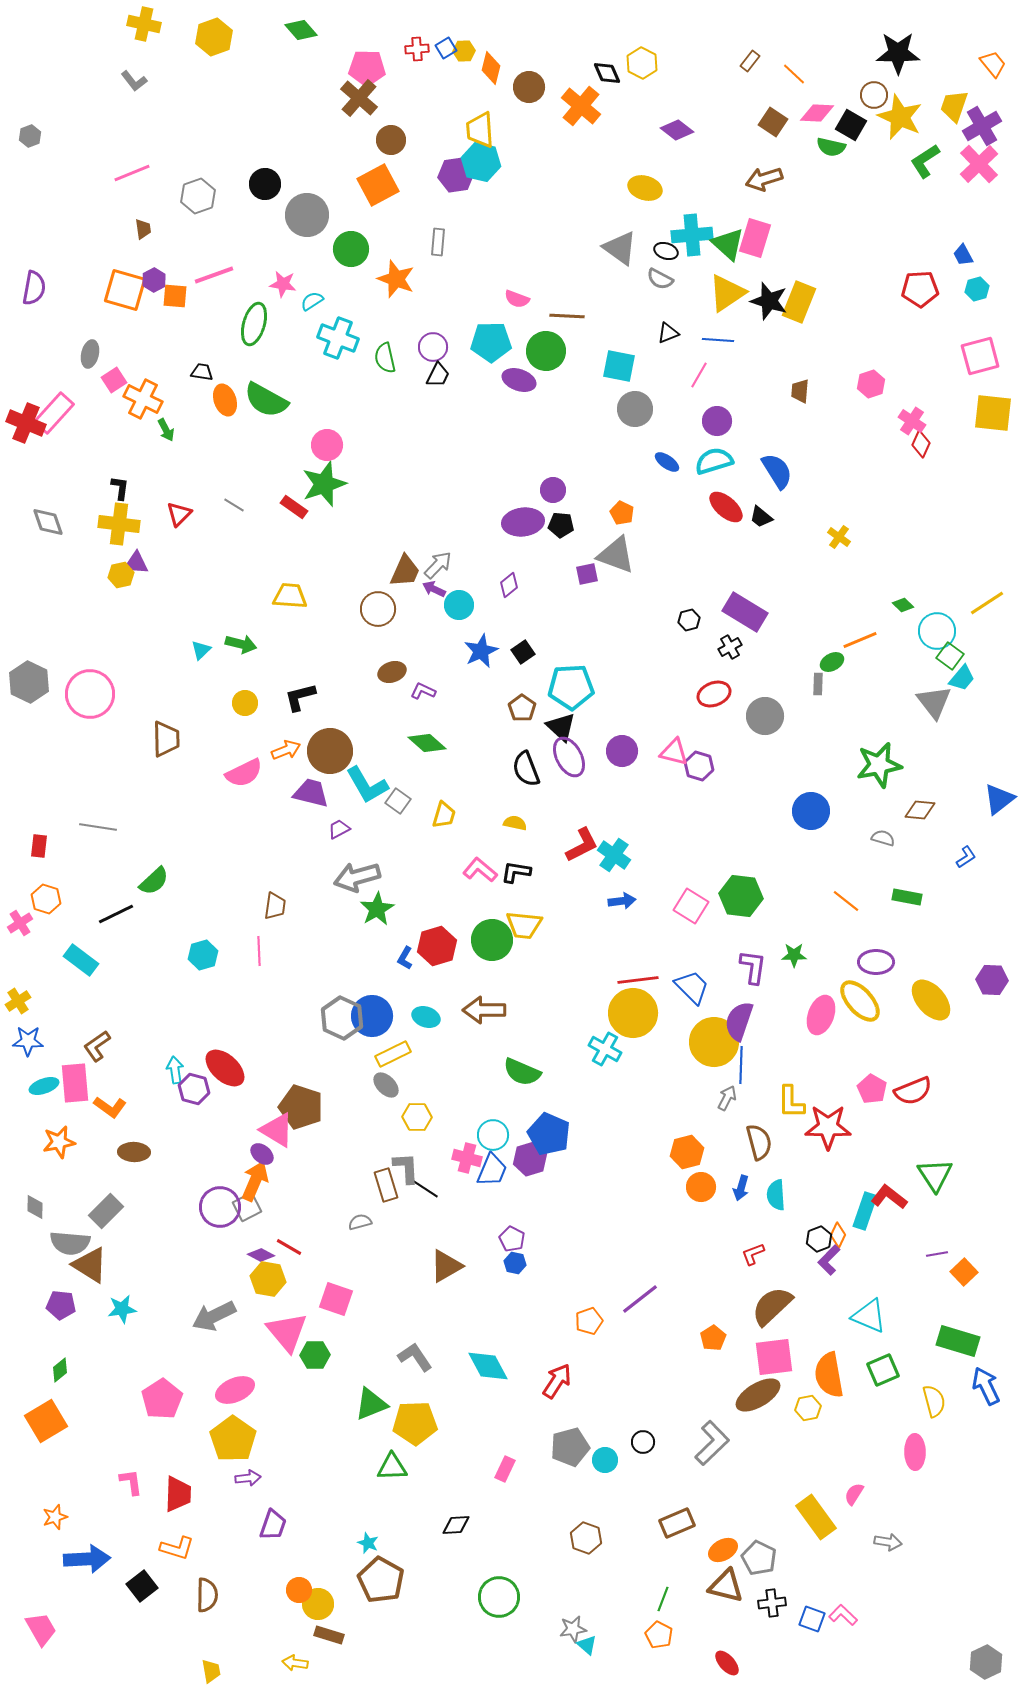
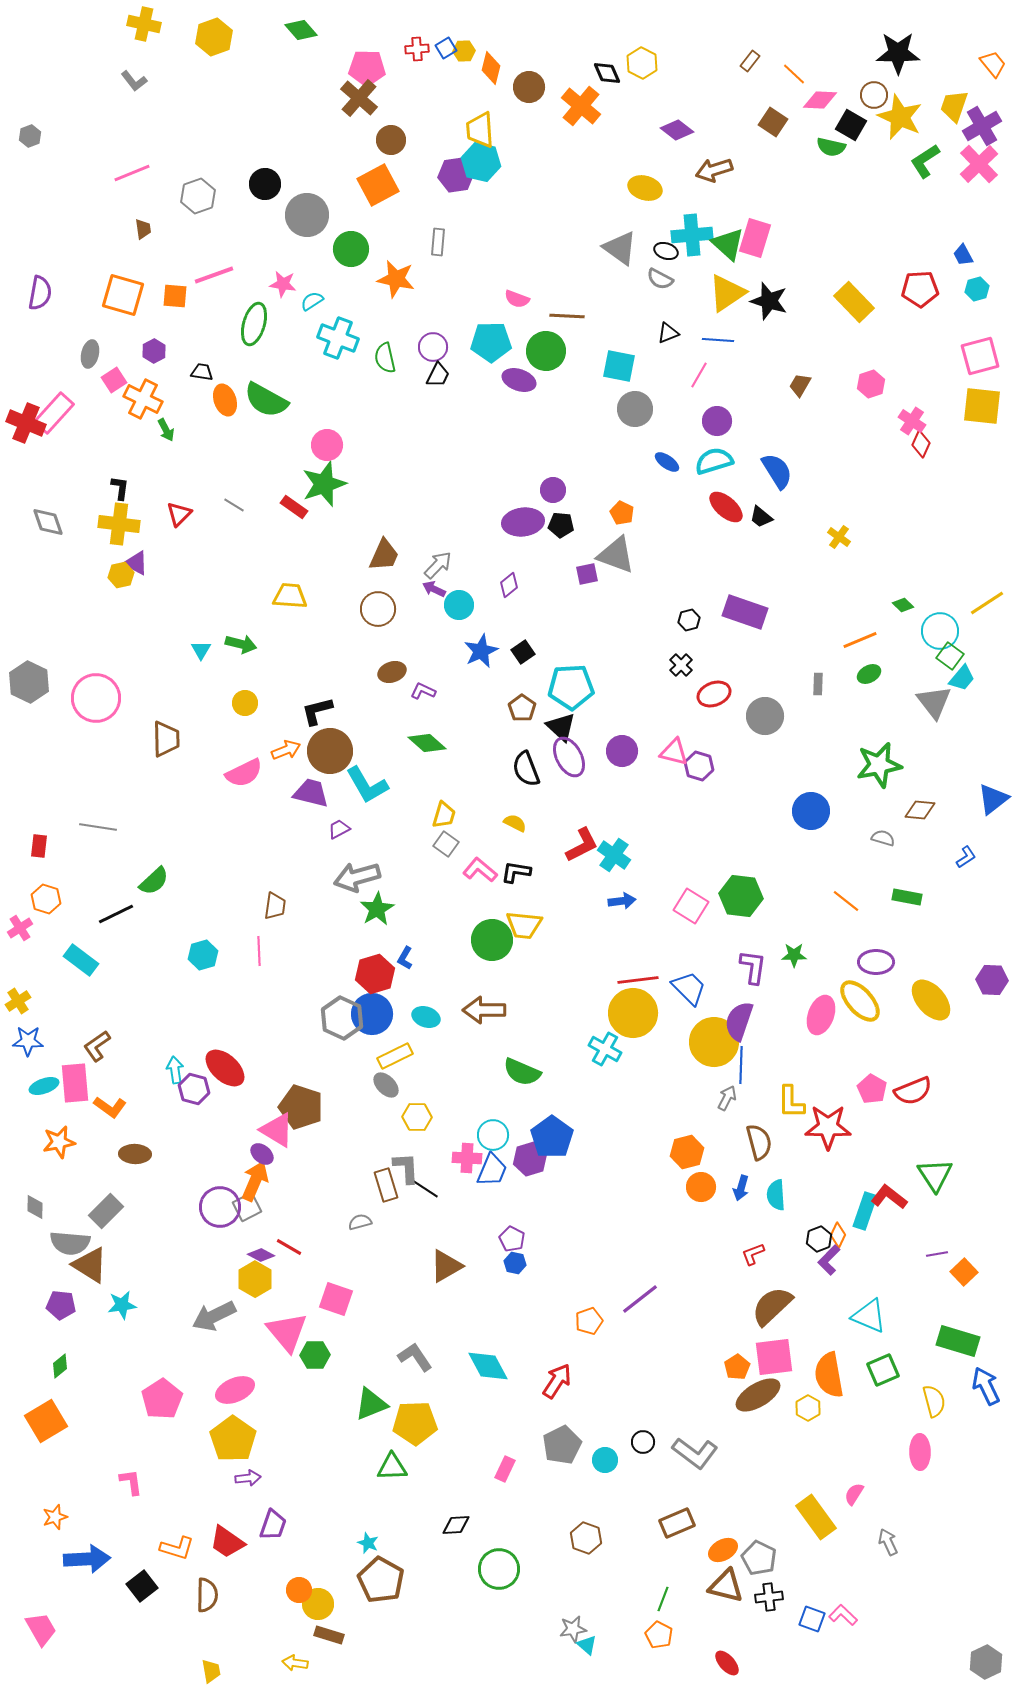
pink diamond at (817, 113): moved 3 px right, 13 px up
brown arrow at (764, 179): moved 50 px left, 9 px up
orange star at (396, 279): rotated 9 degrees counterclockwise
purple hexagon at (154, 280): moved 71 px down
purple semicircle at (34, 288): moved 6 px right, 5 px down
orange square at (125, 290): moved 2 px left, 5 px down
yellow rectangle at (799, 302): moved 55 px right; rotated 66 degrees counterclockwise
brown trapezoid at (800, 391): moved 6 px up; rotated 25 degrees clockwise
yellow square at (993, 413): moved 11 px left, 7 px up
purple triangle at (136, 563): rotated 24 degrees clockwise
brown trapezoid at (405, 571): moved 21 px left, 16 px up
purple rectangle at (745, 612): rotated 12 degrees counterclockwise
cyan circle at (937, 631): moved 3 px right
black cross at (730, 647): moved 49 px left, 18 px down; rotated 15 degrees counterclockwise
cyan triangle at (201, 650): rotated 15 degrees counterclockwise
green ellipse at (832, 662): moved 37 px right, 12 px down
pink circle at (90, 694): moved 6 px right, 4 px down
black L-shape at (300, 697): moved 17 px right, 14 px down
blue triangle at (999, 799): moved 6 px left
gray square at (398, 801): moved 48 px right, 43 px down
yellow semicircle at (515, 823): rotated 15 degrees clockwise
pink cross at (20, 923): moved 5 px down
red hexagon at (437, 946): moved 62 px left, 28 px down
blue trapezoid at (692, 987): moved 3 px left, 1 px down
blue circle at (372, 1016): moved 2 px up
yellow rectangle at (393, 1054): moved 2 px right, 2 px down
blue pentagon at (549, 1134): moved 3 px right, 3 px down; rotated 12 degrees clockwise
brown ellipse at (134, 1152): moved 1 px right, 2 px down
pink cross at (467, 1158): rotated 12 degrees counterclockwise
yellow hexagon at (268, 1279): moved 13 px left; rotated 20 degrees clockwise
cyan star at (122, 1309): moved 4 px up
orange pentagon at (713, 1338): moved 24 px right, 29 px down
green diamond at (60, 1370): moved 4 px up
yellow hexagon at (808, 1408): rotated 20 degrees counterclockwise
gray L-shape at (712, 1443): moved 17 px left, 10 px down; rotated 81 degrees clockwise
gray pentagon at (570, 1447): moved 8 px left, 2 px up; rotated 12 degrees counterclockwise
pink ellipse at (915, 1452): moved 5 px right
red trapezoid at (178, 1494): moved 49 px right, 48 px down; rotated 123 degrees clockwise
gray arrow at (888, 1542): rotated 124 degrees counterclockwise
green circle at (499, 1597): moved 28 px up
black cross at (772, 1603): moved 3 px left, 6 px up
